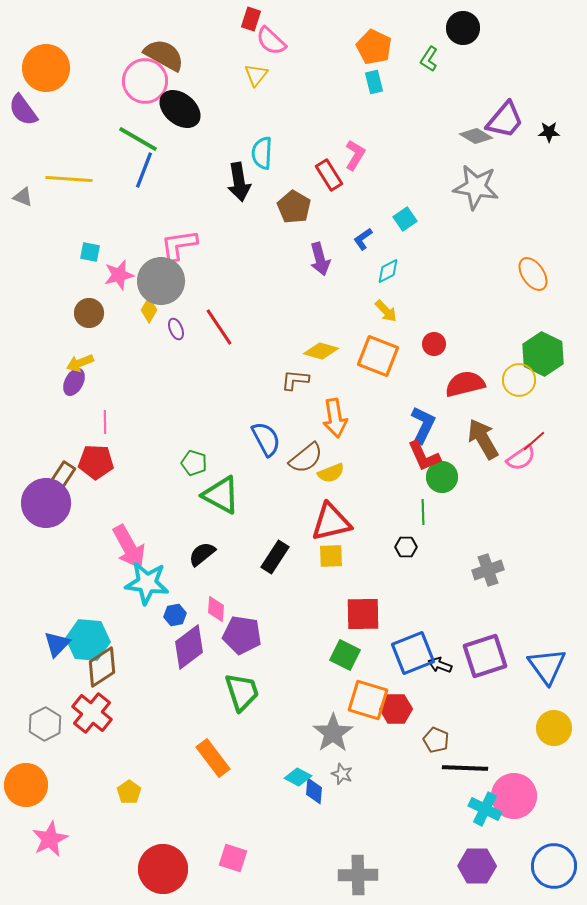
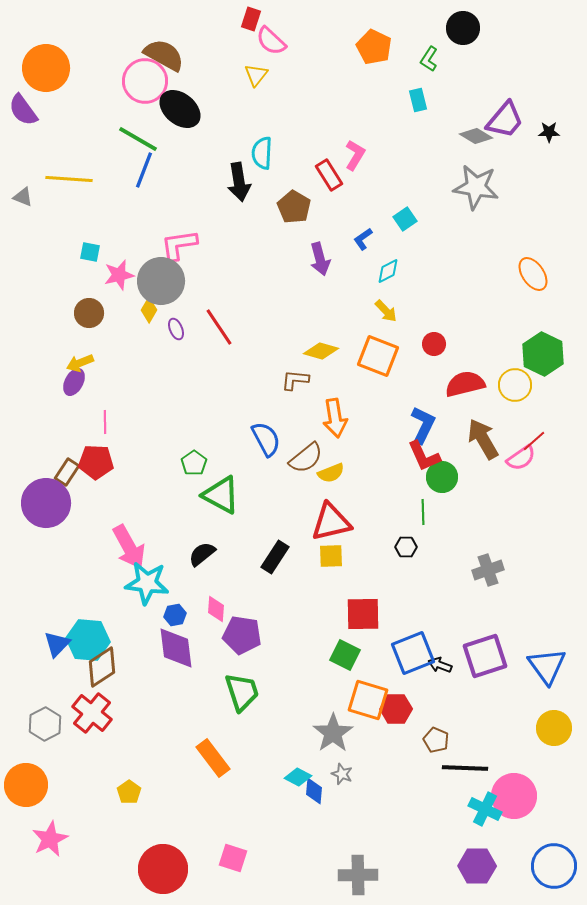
cyan rectangle at (374, 82): moved 44 px right, 18 px down
yellow circle at (519, 380): moved 4 px left, 5 px down
green pentagon at (194, 463): rotated 20 degrees clockwise
brown rectangle at (63, 475): moved 4 px right, 3 px up
purple diamond at (189, 647): moved 13 px left, 1 px down; rotated 60 degrees counterclockwise
